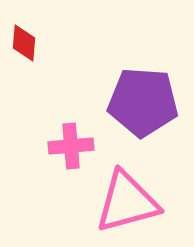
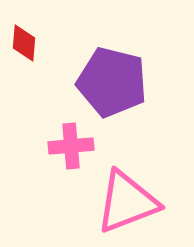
purple pentagon: moved 31 px left, 20 px up; rotated 10 degrees clockwise
pink triangle: rotated 6 degrees counterclockwise
